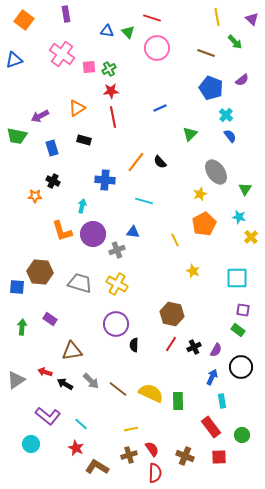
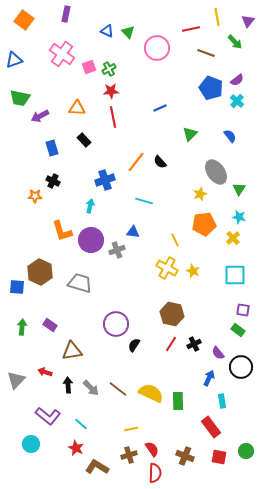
purple rectangle at (66, 14): rotated 21 degrees clockwise
red line at (152, 18): moved 39 px right, 11 px down; rotated 30 degrees counterclockwise
purple triangle at (252, 19): moved 4 px left, 2 px down; rotated 24 degrees clockwise
blue triangle at (107, 31): rotated 16 degrees clockwise
pink square at (89, 67): rotated 16 degrees counterclockwise
purple semicircle at (242, 80): moved 5 px left
orange triangle at (77, 108): rotated 36 degrees clockwise
cyan cross at (226, 115): moved 11 px right, 14 px up
green trapezoid at (17, 136): moved 3 px right, 38 px up
black rectangle at (84, 140): rotated 32 degrees clockwise
blue cross at (105, 180): rotated 24 degrees counterclockwise
green triangle at (245, 189): moved 6 px left
cyan arrow at (82, 206): moved 8 px right
orange pentagon at (204, 224): rotated 20 degrees clockwise
purple circle at (93, 234): moved 2 px left, 6 px down
yellow cross at (251, 237): moved 18 px left, 1 px down
brown hexagon at (40, 272): rotated 20 degrees clockwise
cyan square at (237, 278): moved 2 px left, 3 px up
yellow cross at (117, 284): moved 50 px right, 16 px up
purple rectangle at (50, 319): moved 6 px down
black semicircle at (134, 345): rotated 32 degrees clockwise
black cross at (194, 347): moved 3 px up
purple semicircle at (216, 350): moved 2 px right, 3 px down; rotated 112 degrees clockwise
blue arrow at (212, 377): moved 3 px left, 1 px down
gray triangle at (16, 380): rotated 12 degrees counterclockwise
gray arrow at (91, 381): moved 7 px down
black arrow at (65, 384): moved 3 px right, 1 px down; rotated 56 degrees clockwise
green circle at (242, 435): moved 4 px right, 16 px down
red square at (219, 457): rotated 14 degrees clockwise
